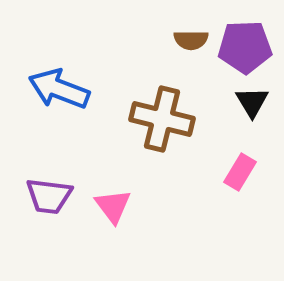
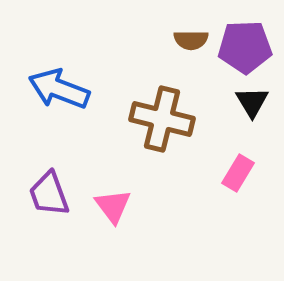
pink rectangle: moved 2 px left, 1 px down
purple trapezoid: moved 2 px up; rotated 63 degrees clockwise
